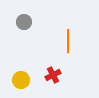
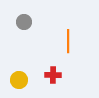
red cross: rotated 28 degrees clockwise
yellow circle: moved 2 px left
